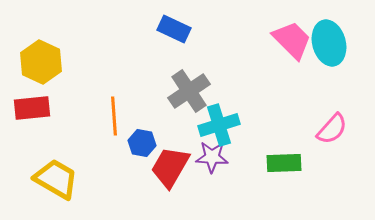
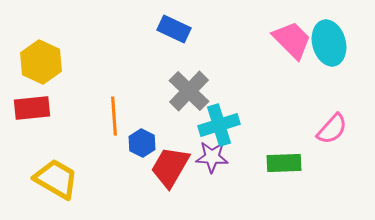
gray cross: rotated 12 degrees counterclockwise
blue hexagon: rotated 16 degrees clockwise
